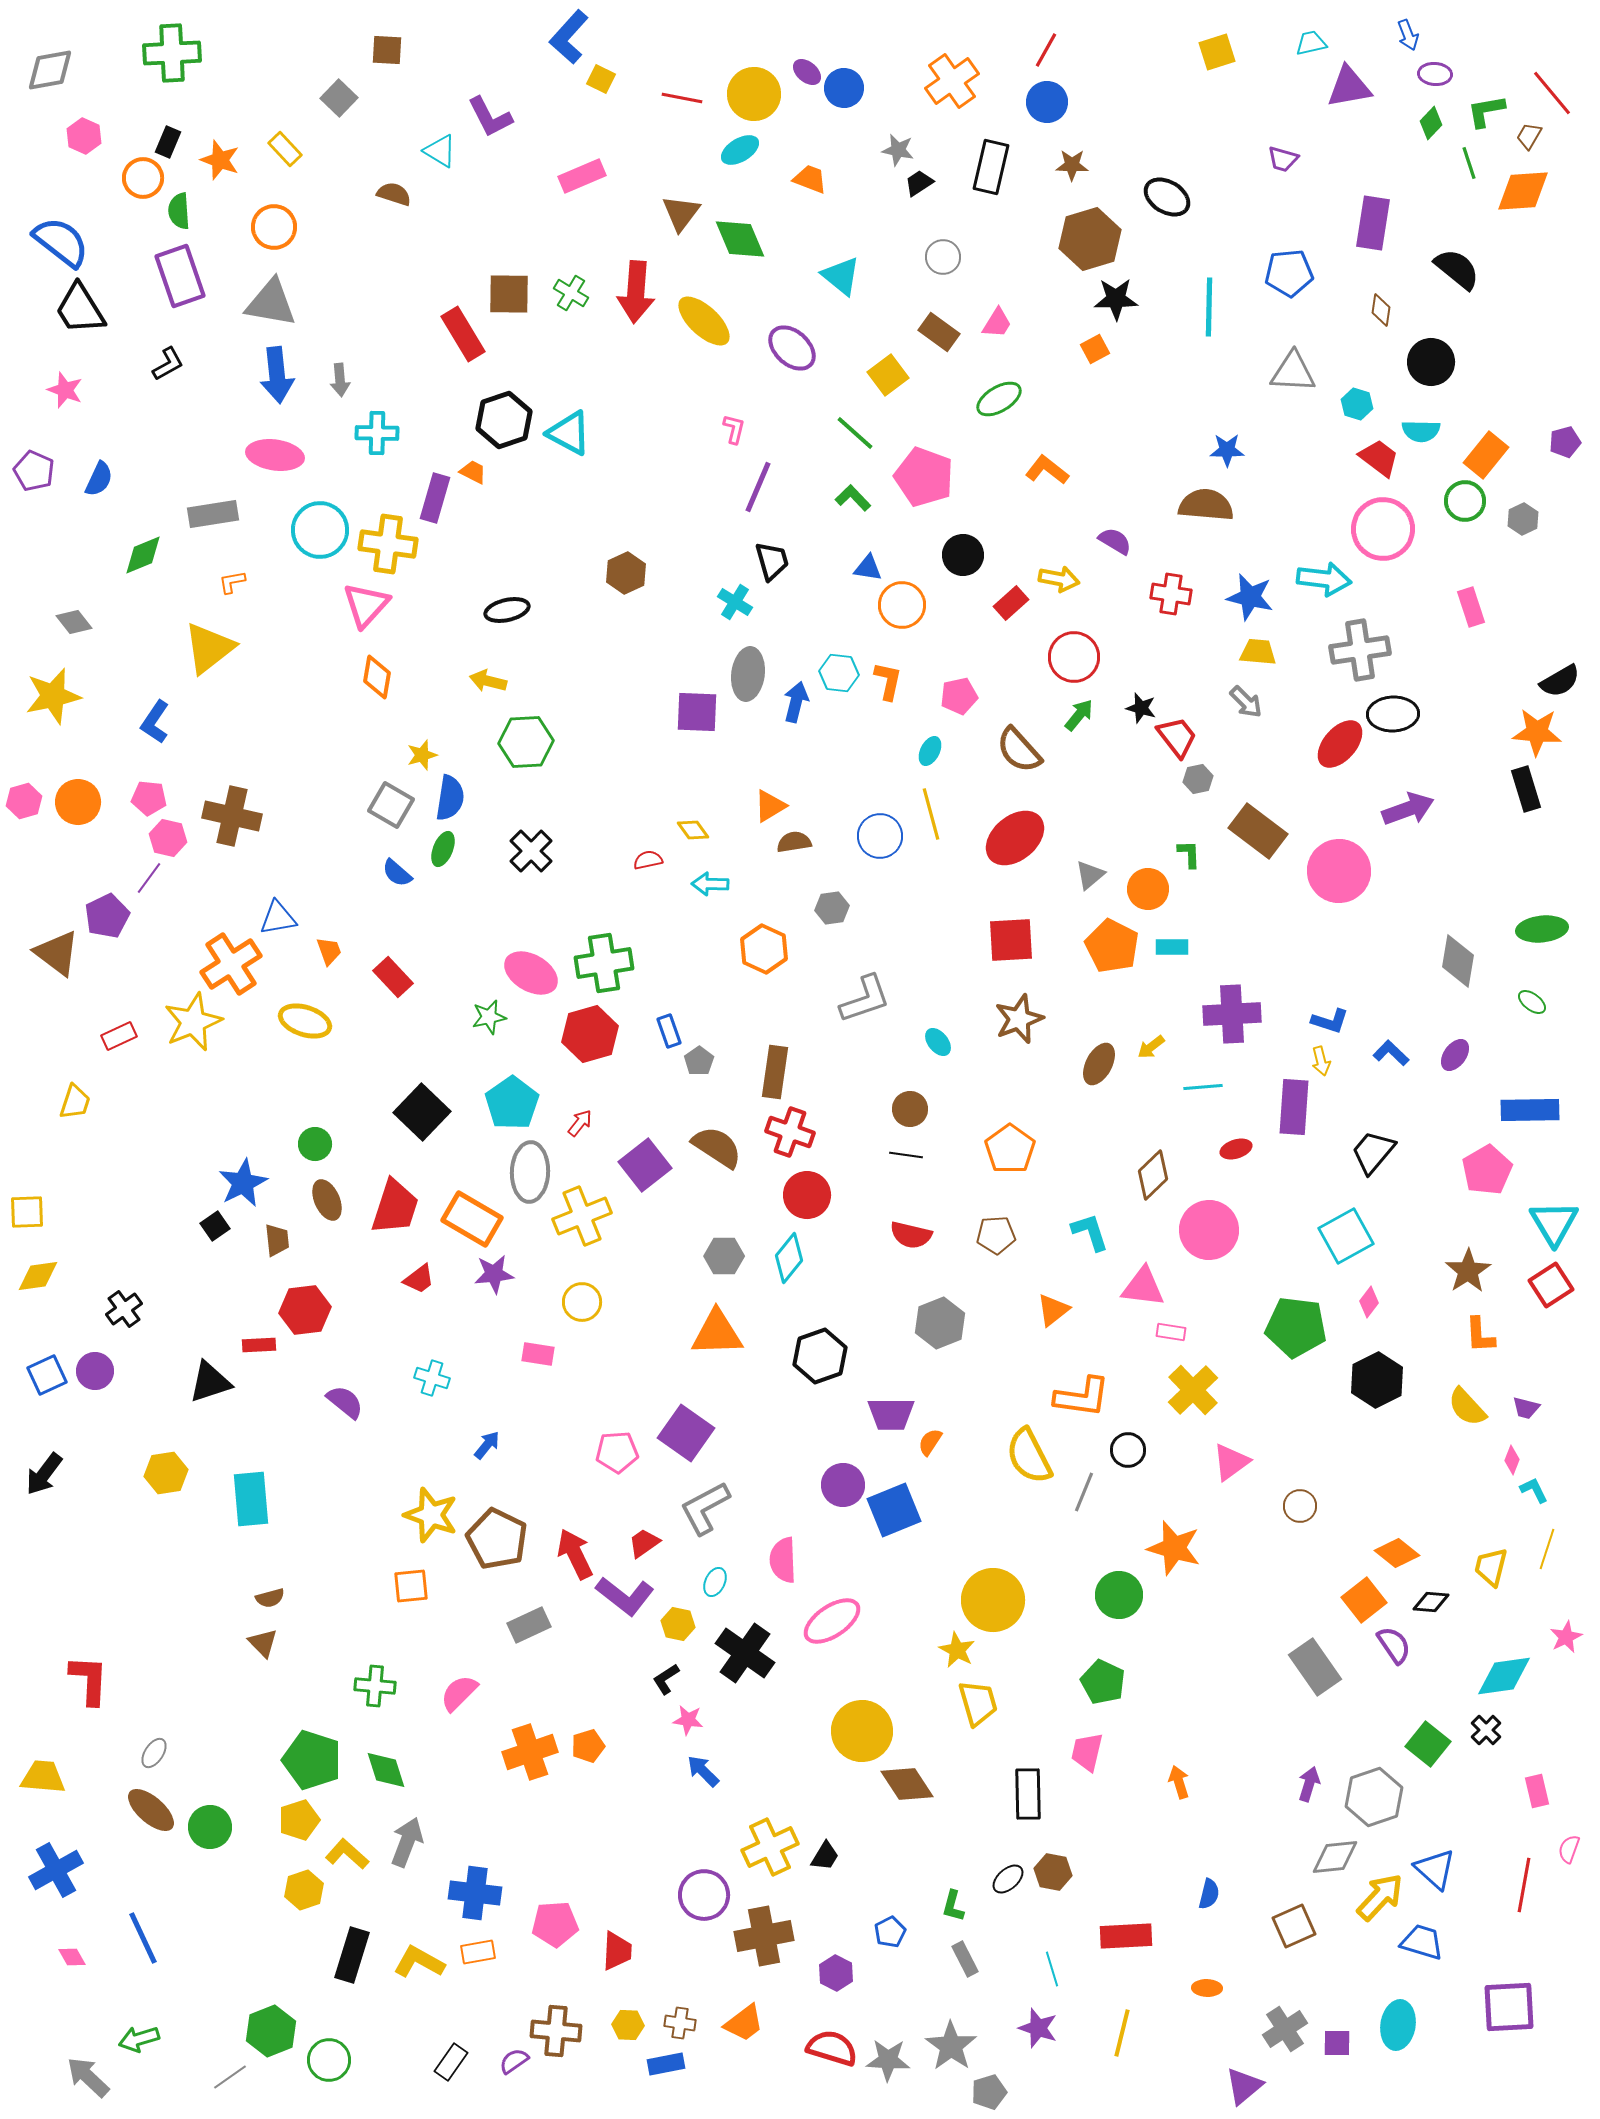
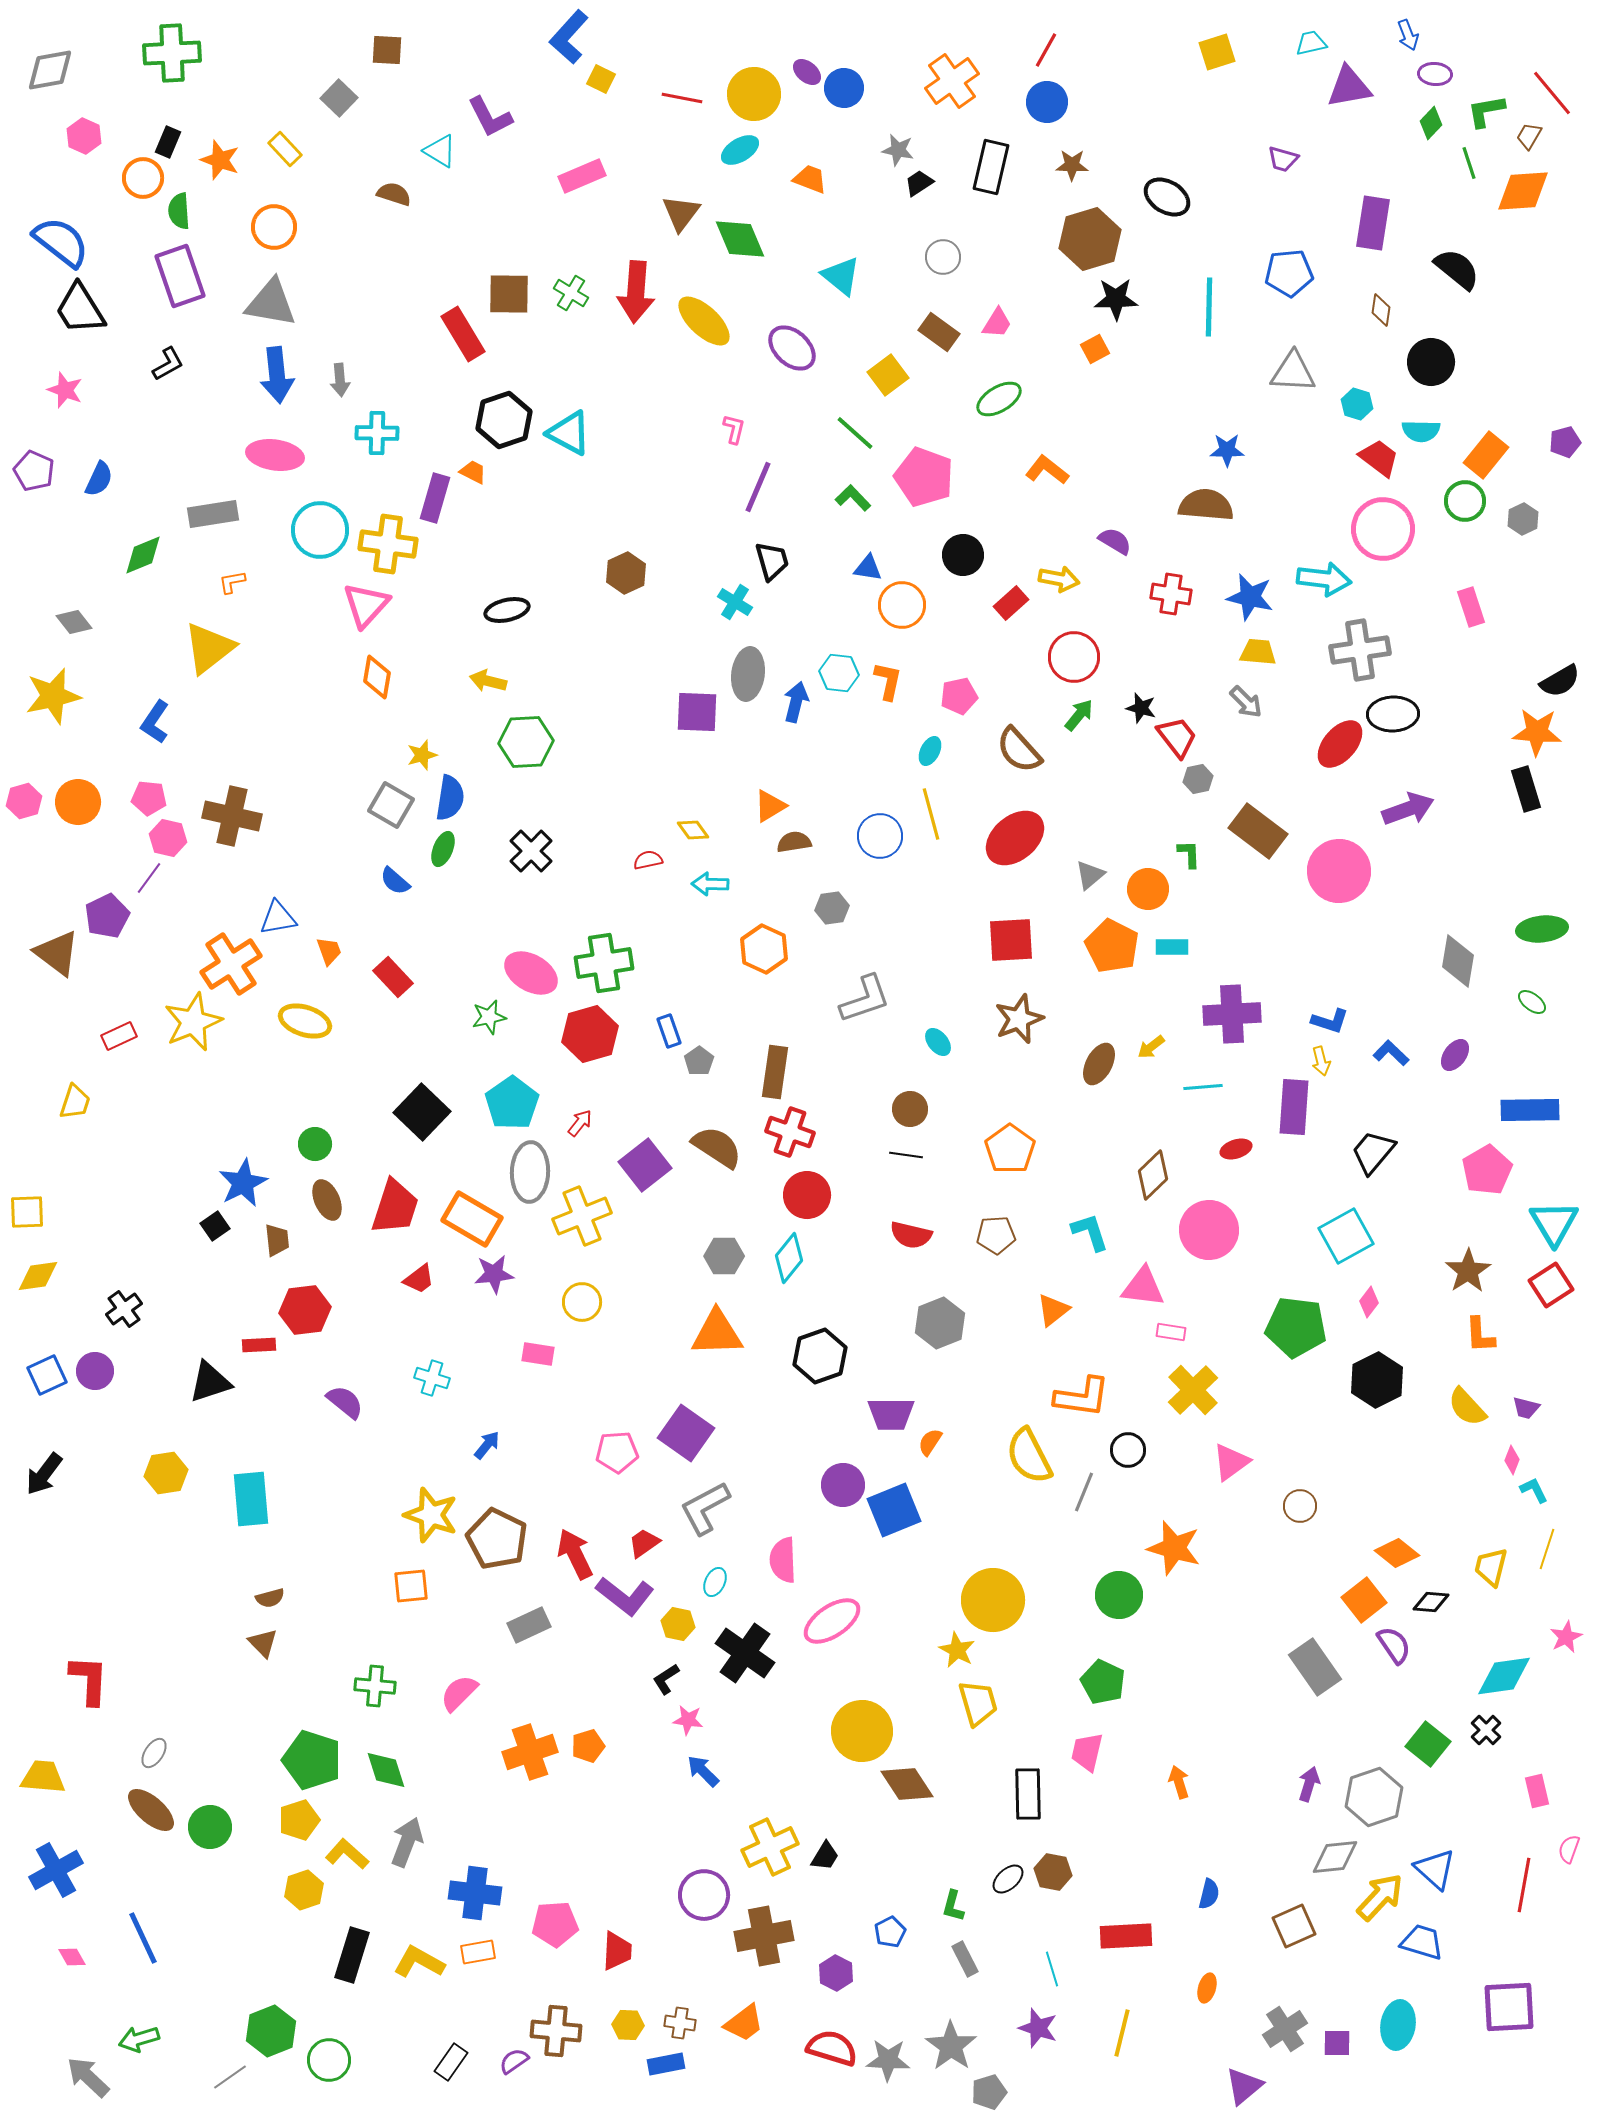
blue semicircle at (397, 873): moved 2 px left, 8 px down
orange ellipse at (1207, 1988): rotated 76 degrees counterclockwise
